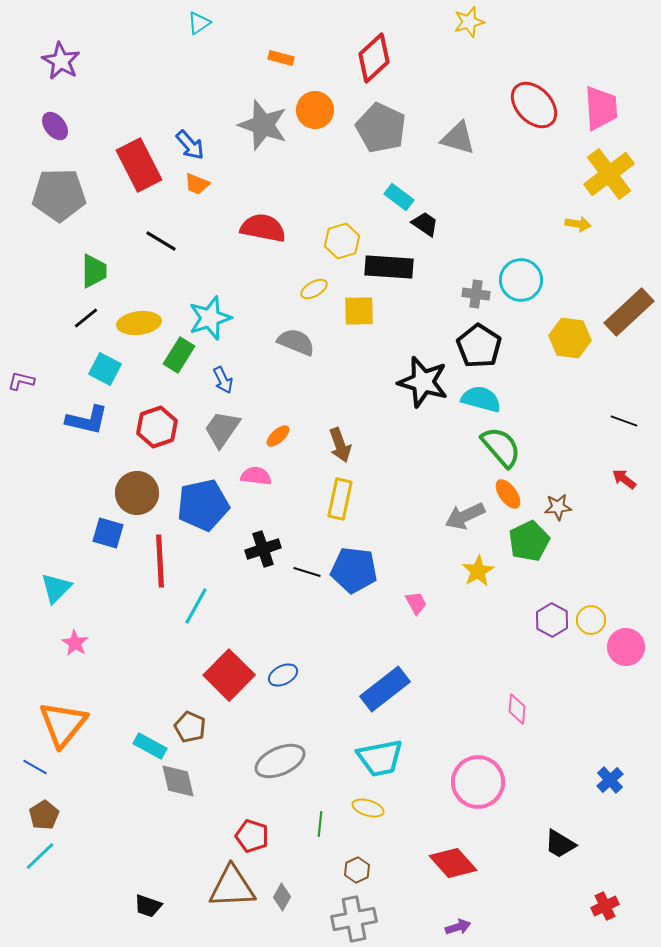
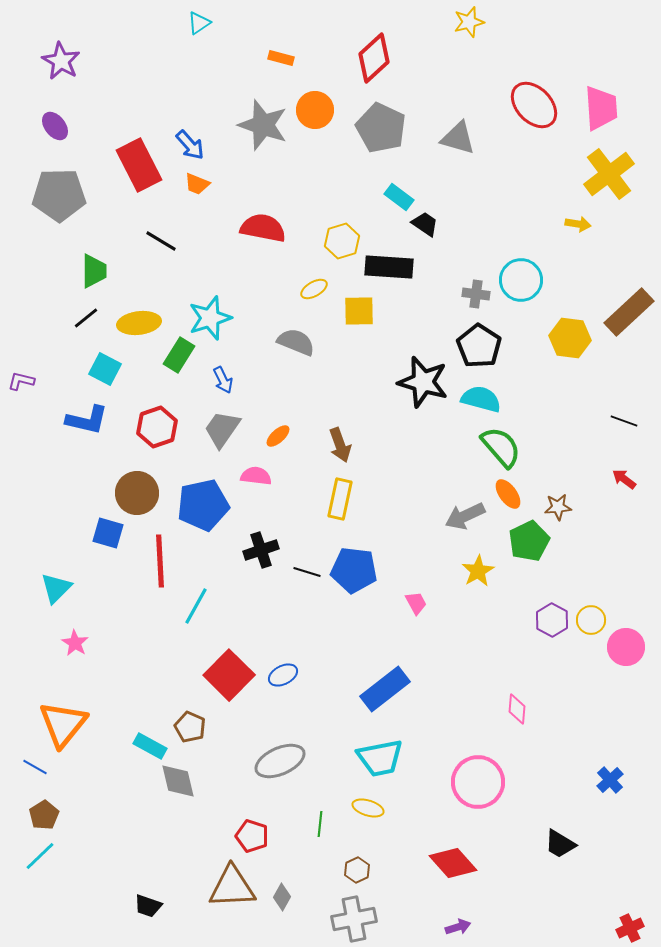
black cross at (263, 549): moved 2 px left, 1 px down
red cross at (605, 906): moved 25 px right, 22 px down
